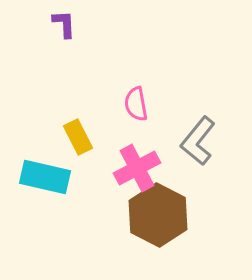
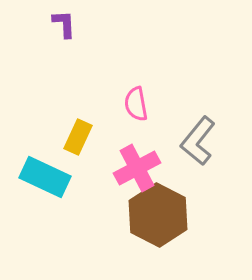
yellow rectangle: rotated 52 degrees clockwise
cyan rectangle: rotated 12 degrees clockwise
